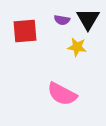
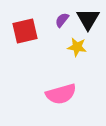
purple semicircle: rotated 119 degrees clockwise
red square: rotated 8 degrees counterclockwise
pink semicircle: moved 1 px left; rotated 44 degrees counterclockwise
